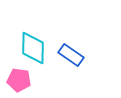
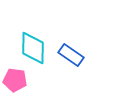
pink pentagon: moved 4 px left
